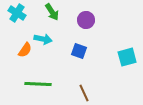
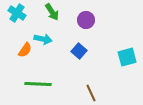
blue square: rotated 21 degrees clockwise
brown line: moved 7 px right
